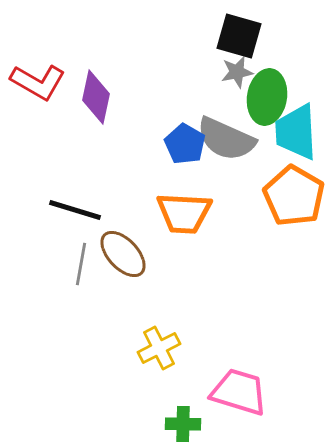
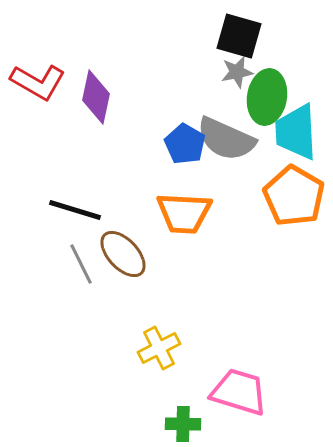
gray line: rotated 36 degrees counterclockwise
